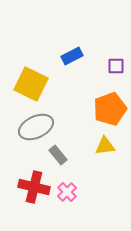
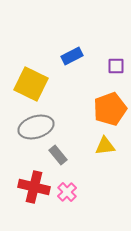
gray ellipse: rotated 8 degrees clockwise
